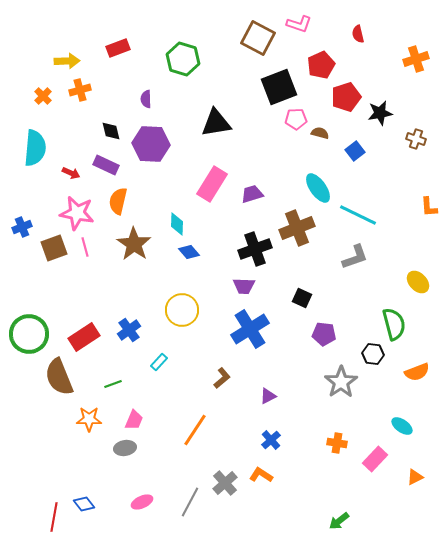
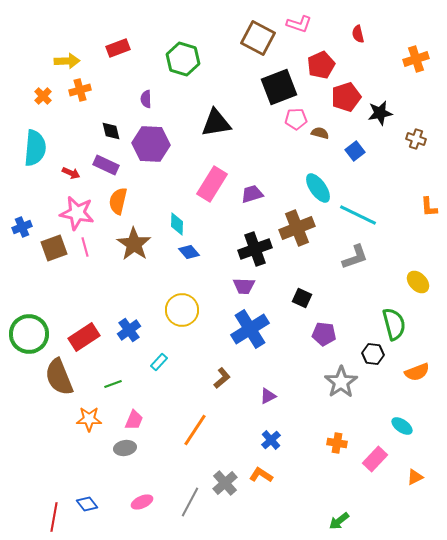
blue diamond at (84, 504): moved 3 px right
